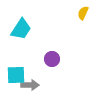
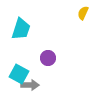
cyan trapezoid: rotated 15 degrees counterclockwise
purple circle: moved 4 px left, 1 px up
cyan square: moved 3 px right, 1 px up; rotated 30 degrees clockwise
